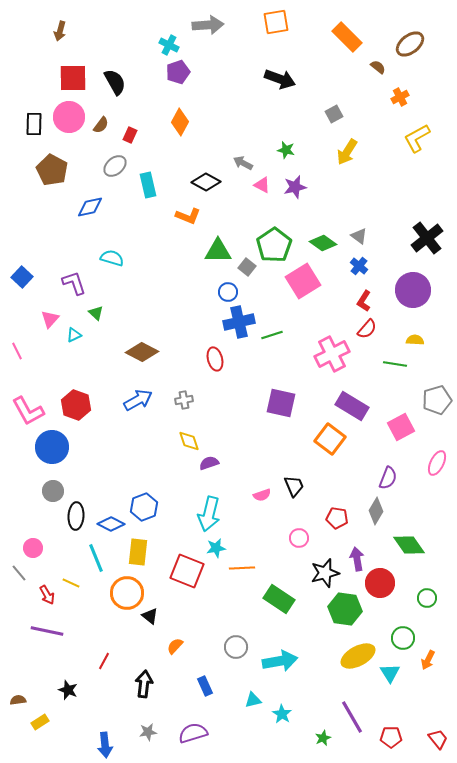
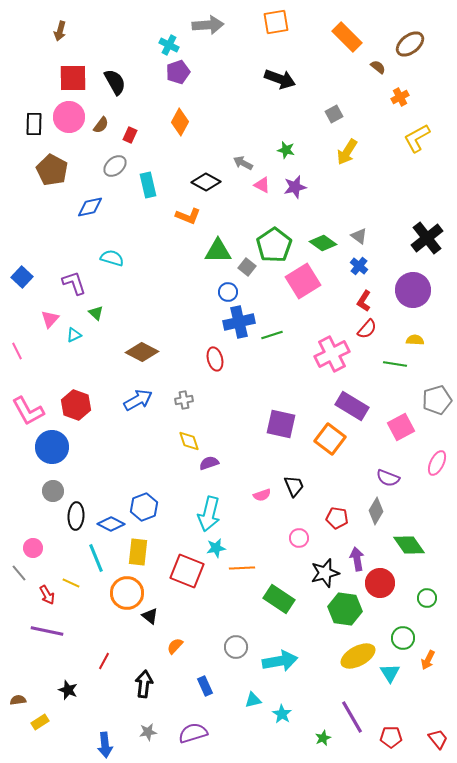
purple square at (281, 403): moved 21 px down
purple semicircle at (388, 478): rotated 90 degrees clockwise
